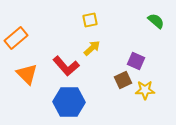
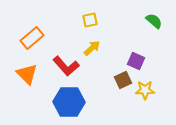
green semicircle: moved 2 px left
orange rectangle: moved 16 px right
